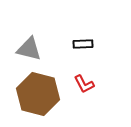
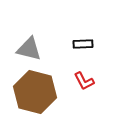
red L-shape: moved 3 px up
brown hexagon: moved 3 px left, 2 px up
